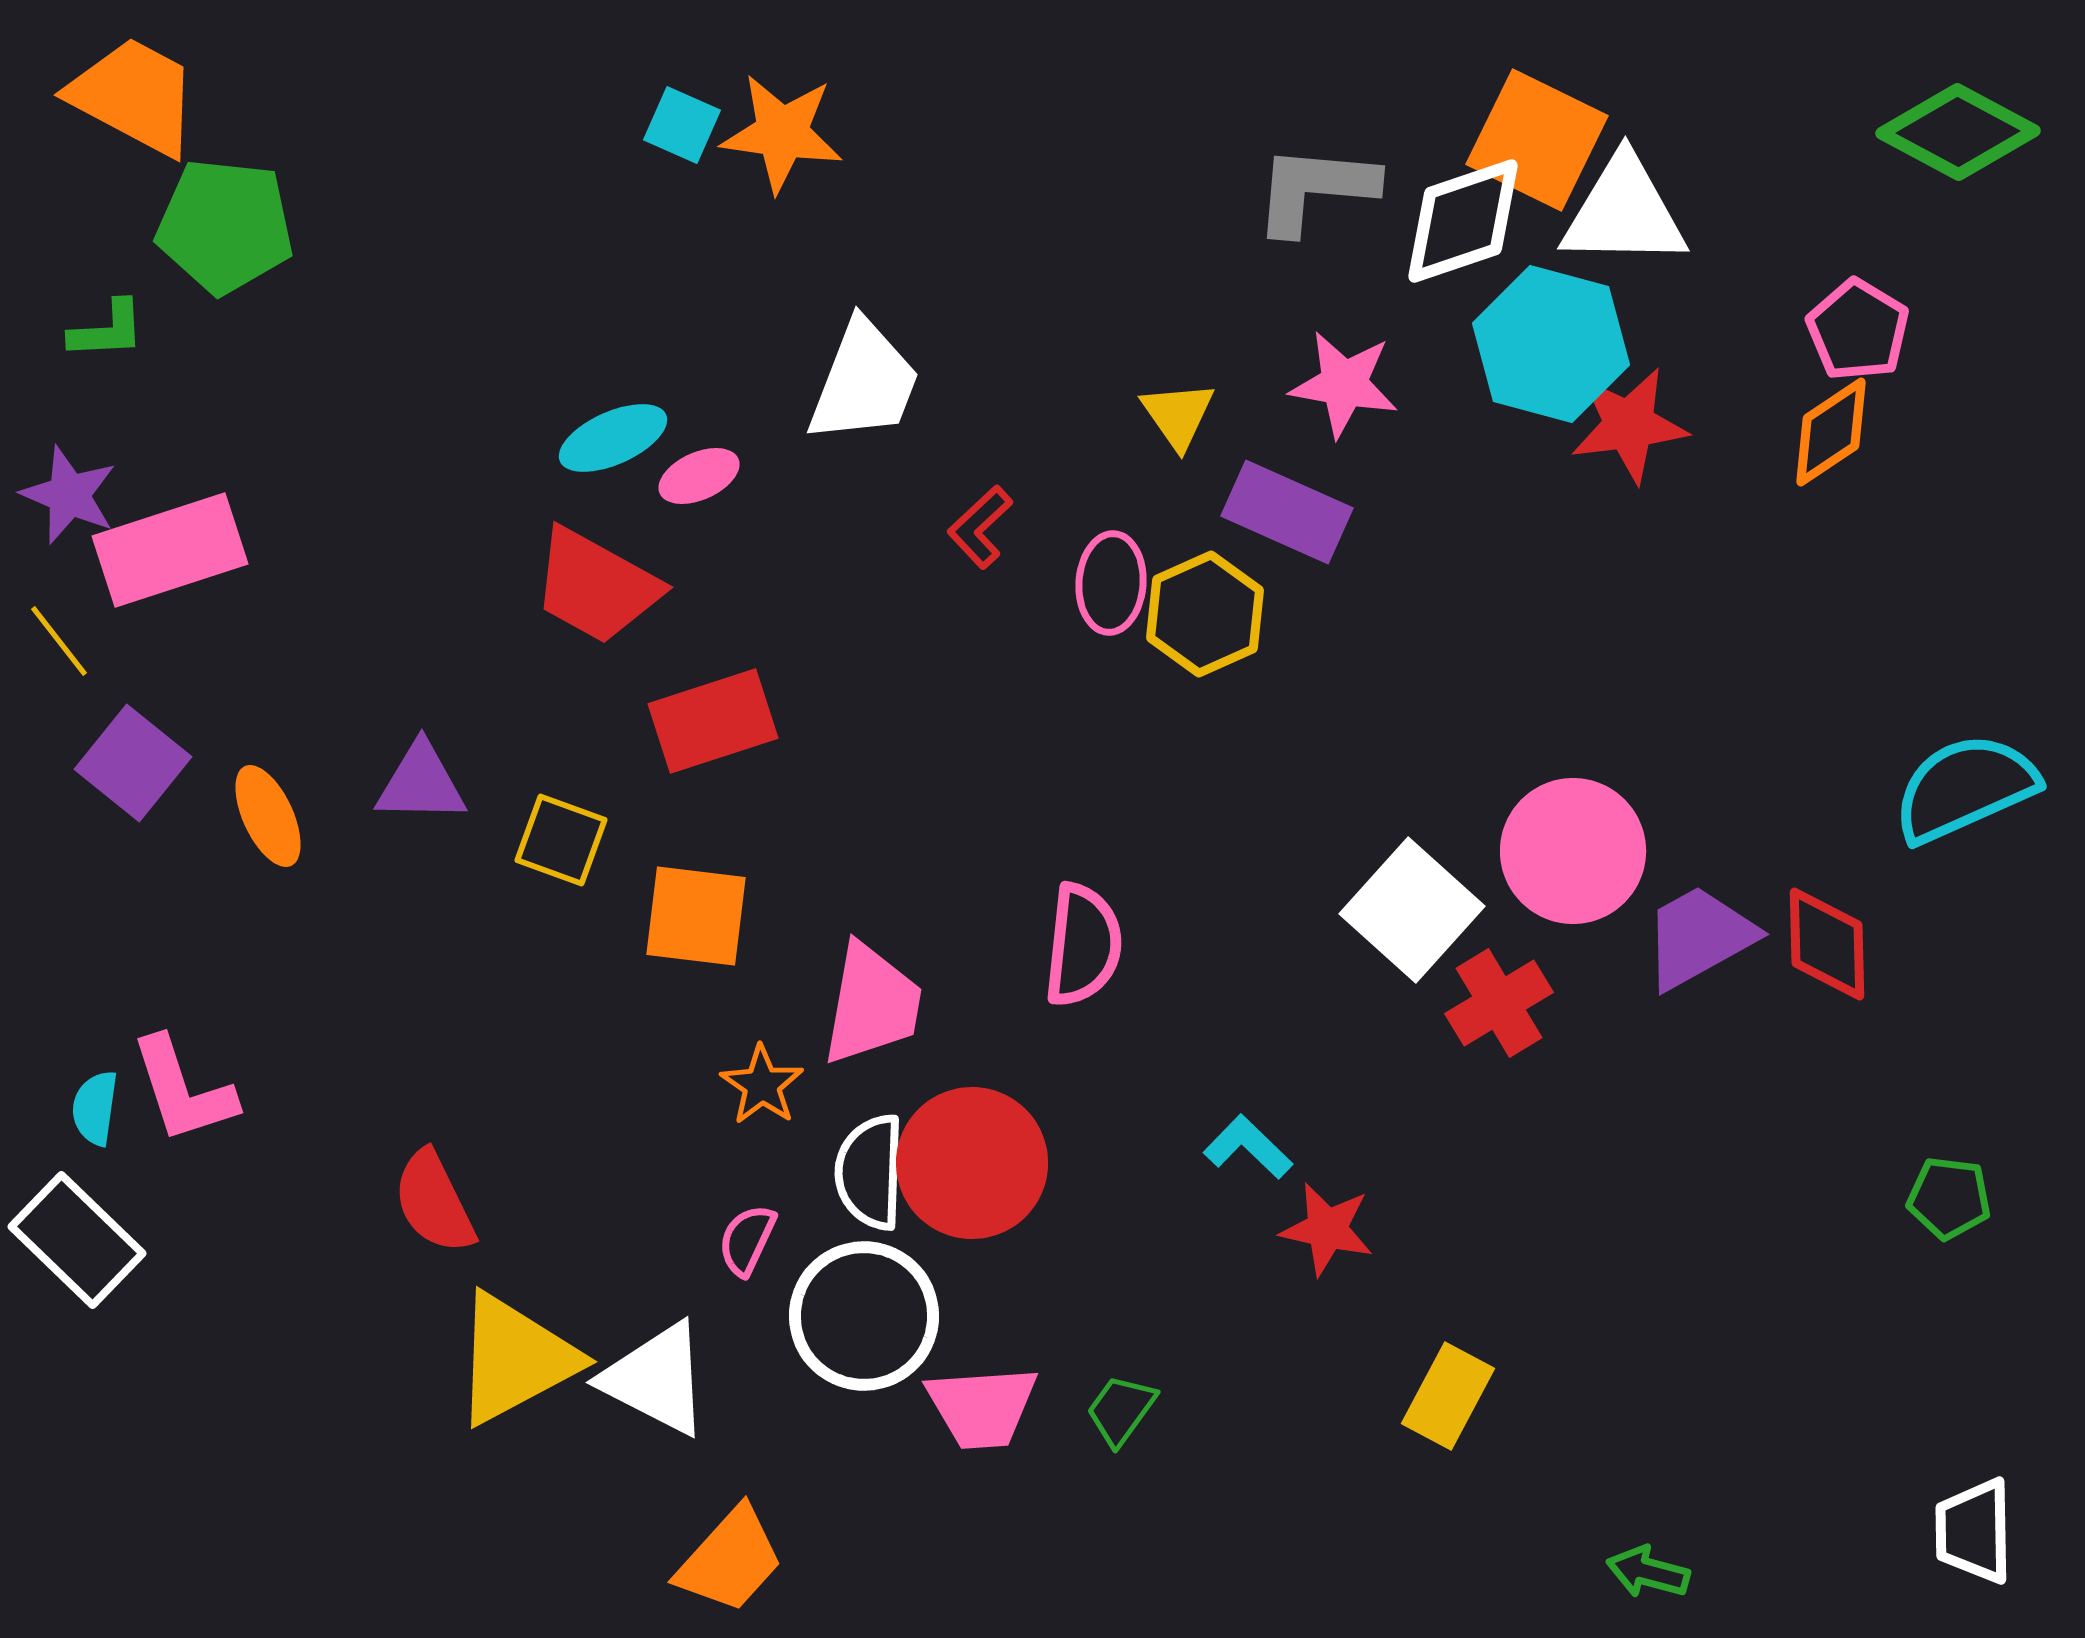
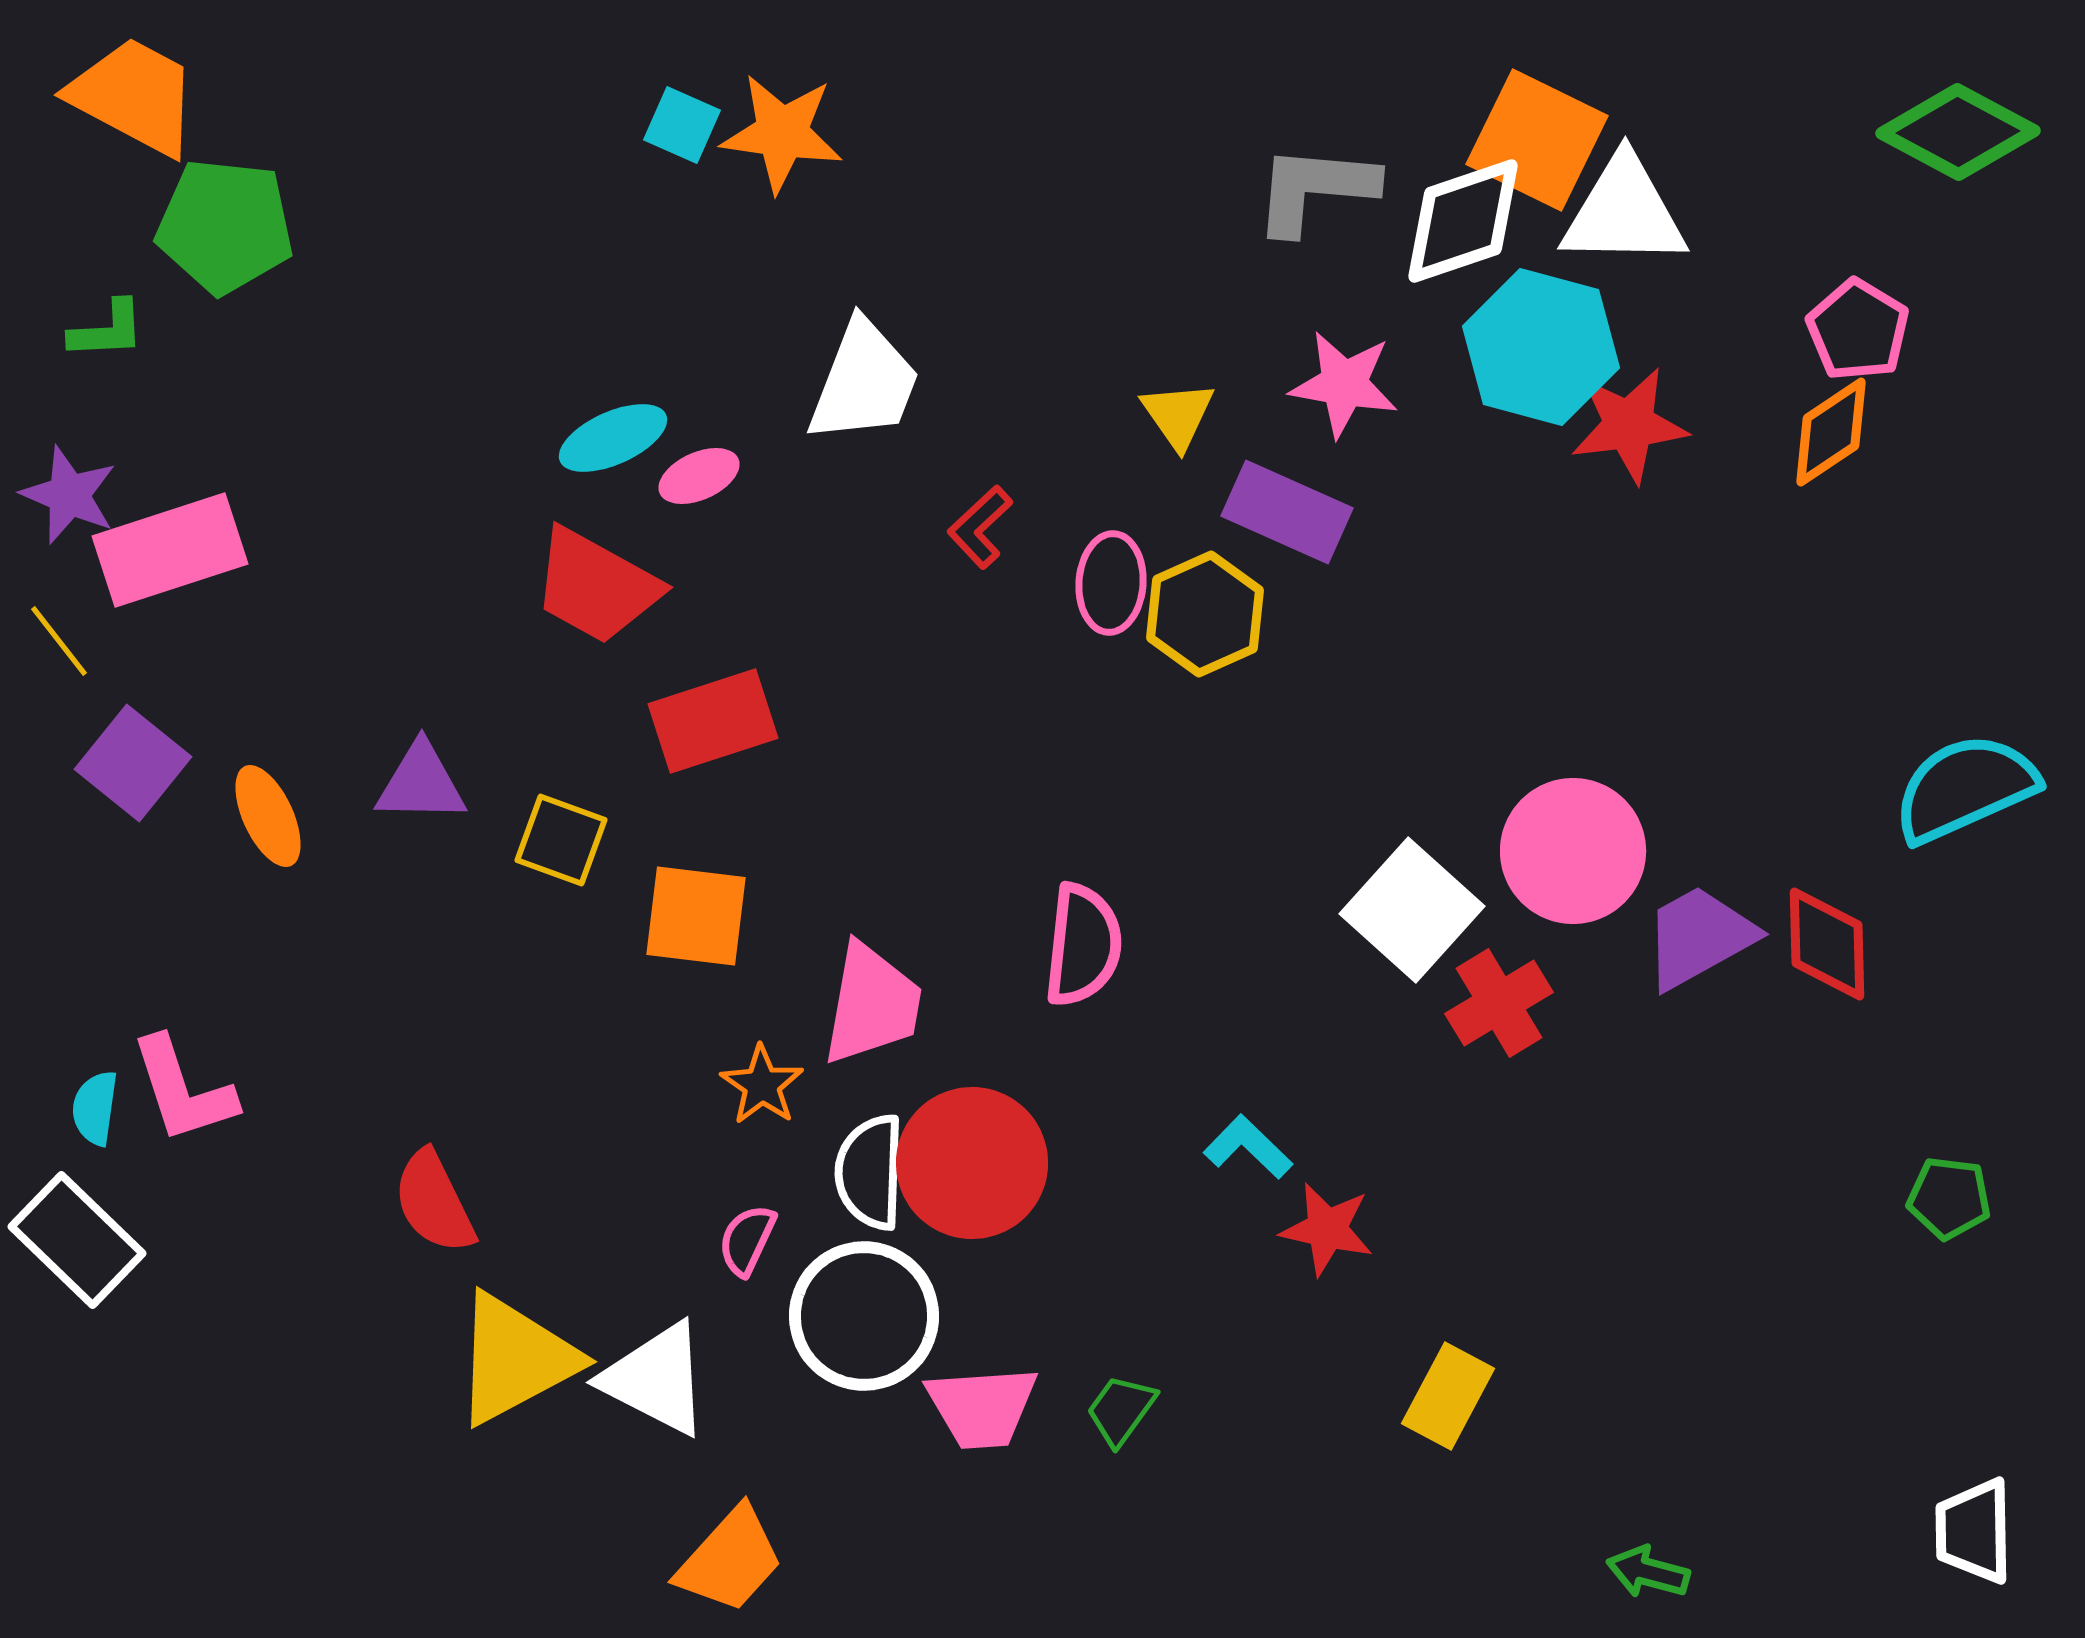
cyan hexagon at (1551, 344): moved 10 px left, 3 px down
